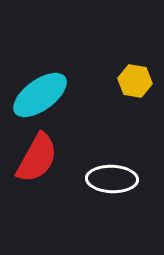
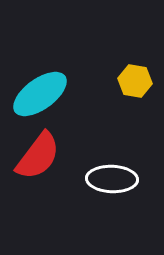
cyan ellipse: moved 1 px up
red semicircle: moved 1 px right, 2 px up; rotated 8 degrees clockwise
